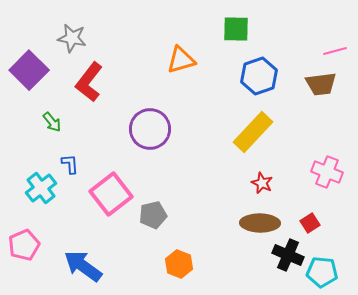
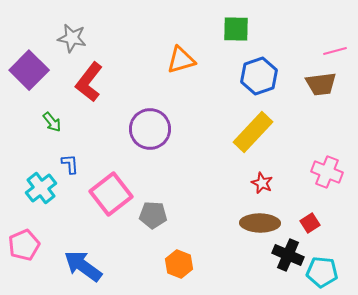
gray pentagon: rotated 16 degrees clockwise
